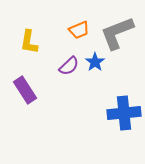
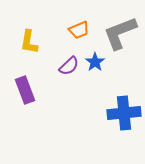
gray L-shape: moved 3 px right
purple rectangle: rotated 12 degrees clockwise
